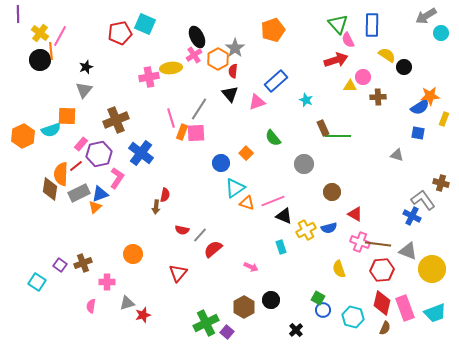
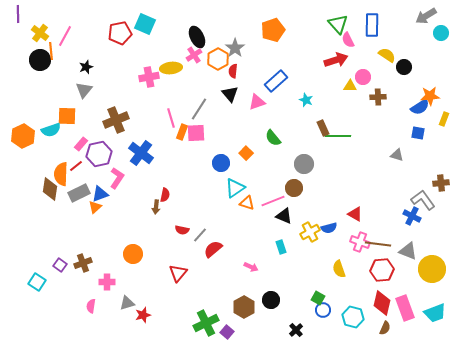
pink line at (60, 36): moved 5 px right
brown cross at (441, 183): rotated 21 degrees counterclockwise
brown circle at (332, 192): moved 38 px left, 4 px up
yellow cross at (306, 230): moved 4 px right, 2 px down
